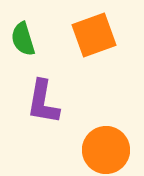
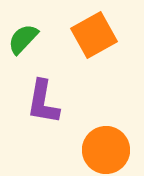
orange square: rotated 9 degrees counterclockwise
green semicircle: rotated 60 degrees clockwise
